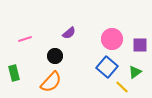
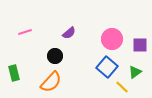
pink line: moved 7 px up
